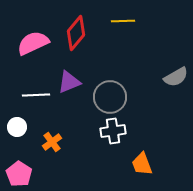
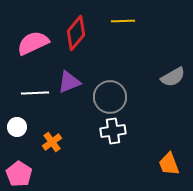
gray semicircle: moved 3 px left
white line: moved 1 px left, 2 px up
orange trapezoid: moved 27 px right
